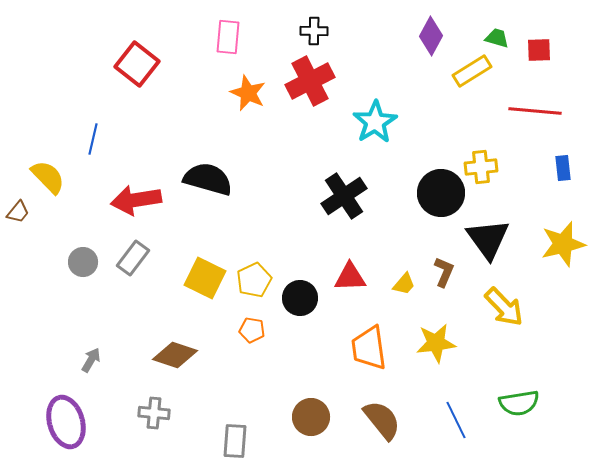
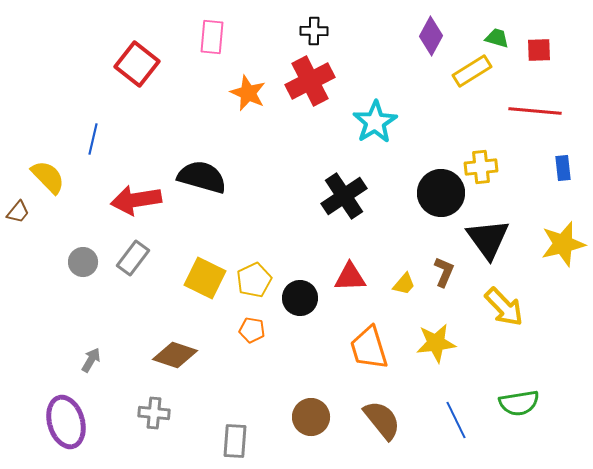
pink rectangle at (228, 37): moved 16 px left
black semicircle at (208, 179): moved 6 px left, 2 px up
orange trapezoid at (369, 348): rotated 9 degrees counterclockwise
